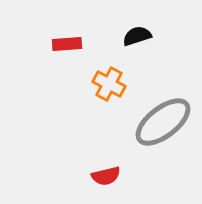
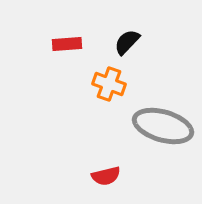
black semicircle: moved 10 px left, 6 px down; rotated 28 degrees counterclockwise
orange cross: rotated 8 degrees counterclockwise
gray ellipse: moved 4 px down; rotated 54 degrees clockwise
